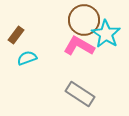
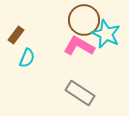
cyan star: rotated 8 degrees counterclockwise
cyan semicircle: rotated 132 degrees clockwise
gray rectangle: moved 1 px up
